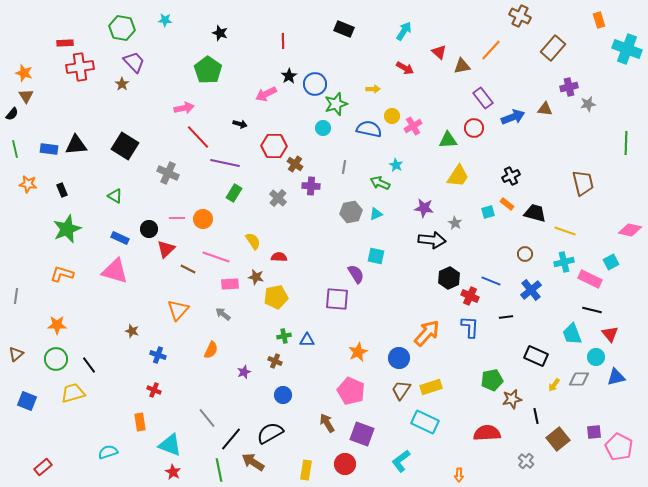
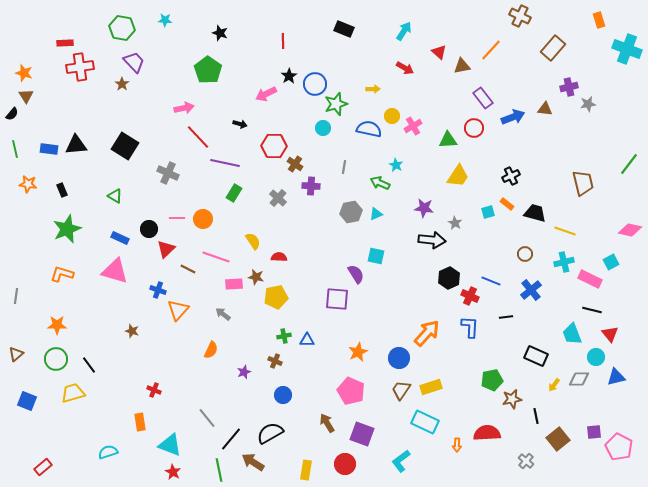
green line at (626, 143): moved 3 px right, 21 px down; rotated 35 degrees clockwise
pink rectangle at (230, 284): moved 4 px right
blue cross at (158, 355): moved 65 px up
orange arrow at (459, 475): moved 2 px left, 30 px up
